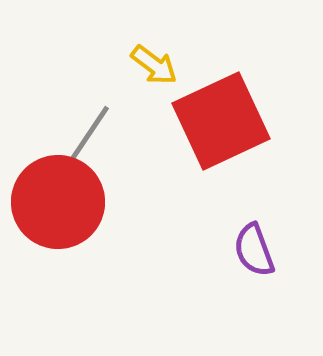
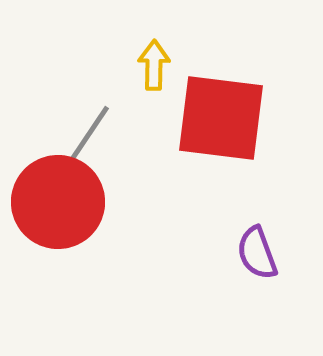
yellow arrow: rotated 126 degrees counterclockwise
red square: moved 3 px up; rotated 32 degrees clockwise
purple semicircle: moved 3 px right, 3 px down
